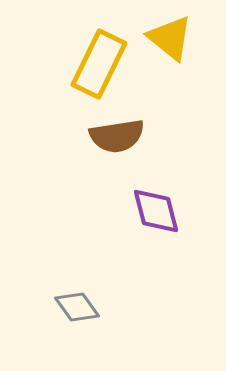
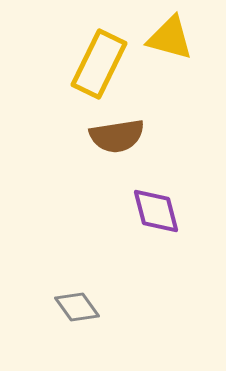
yellow triangle: rotated 24 degrees counterclockwise
